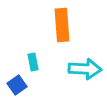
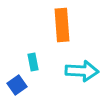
cyan arrow: moved 3 px left, 2 px down
